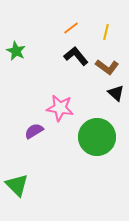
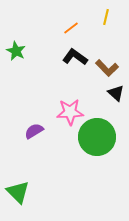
yellow line: moved 15 px up
black L-shape: moved 1 px left, 1 px down; rotated 15 degrees counterclockwise
brown L-shape: moved 1 px down; rotated 10 degrees clockwise
pink star: moved 10 px right, 4 px down; rotated 12 degrees counterclockwise
green triangle: moved 1 px right, 7 px down
